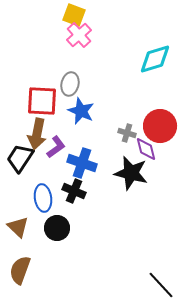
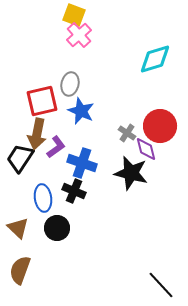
red square: rotated 16 degrees counterclockwise
gray cross: rotated 18 degrees clockwise
brown triangle: moved 1 px down
